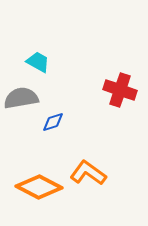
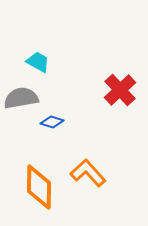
red cross: rotated 28 degrees clockwise
blue diamond: moved 1 px left; rotated 35 degrees clockwise
orange L-shape: rotated 12 degrees clockwise
orange diamond: rotated 63 degrees clockwise
